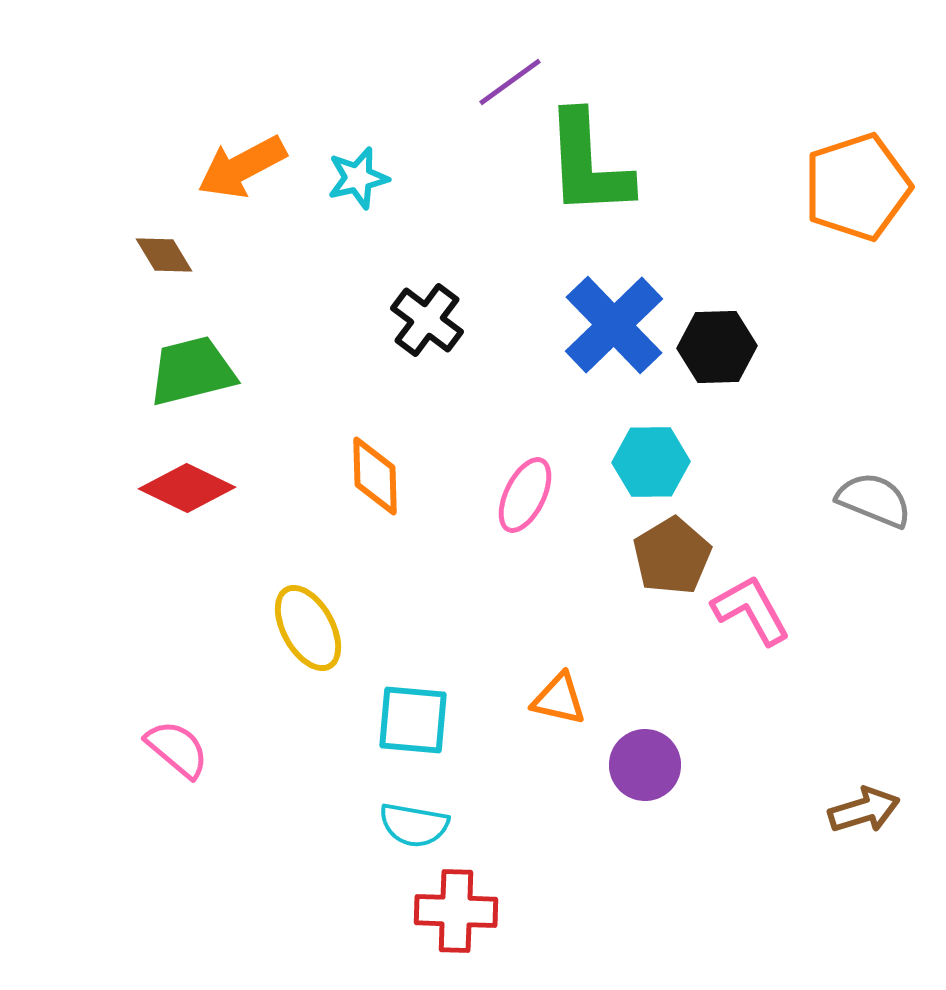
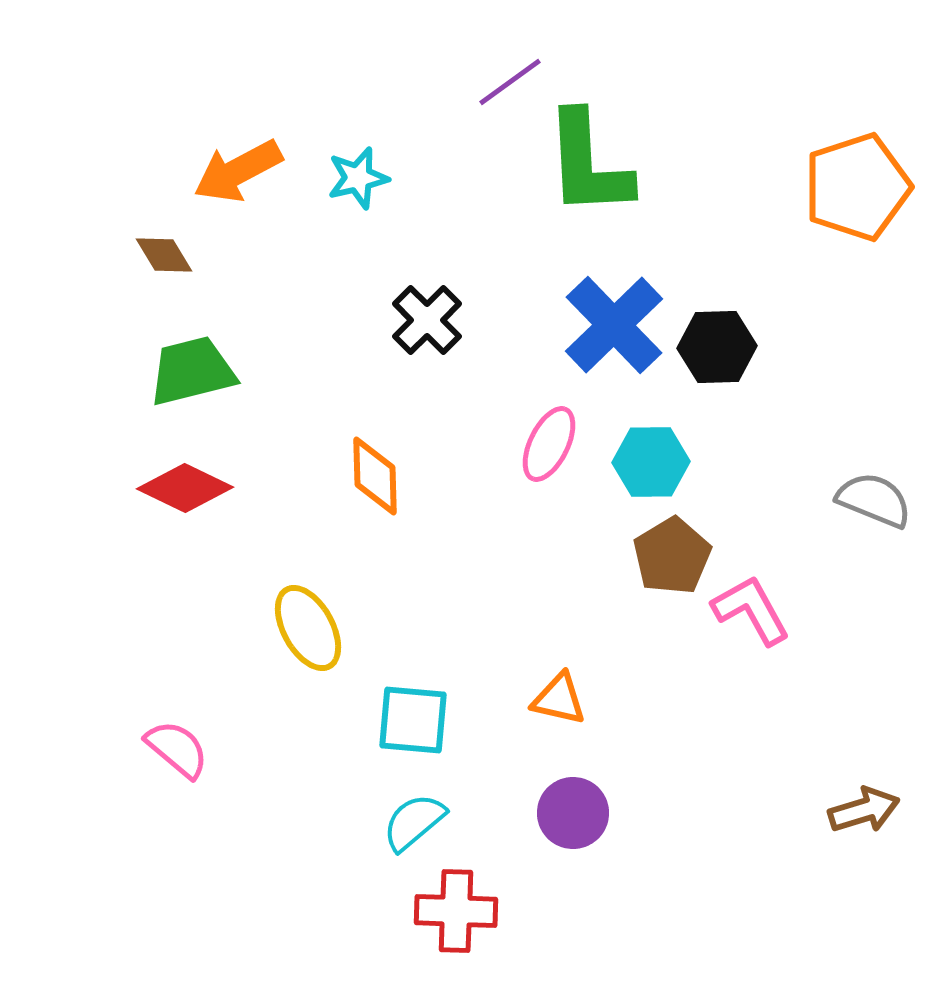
orange arrow: moved 4 px left, 4 px down
black cross: rotated 8 degrees clockwise
red diamond: moved 2 px left
pink ellipse: moved 24 px right, 51 px up
purple circle: moved 72 px left, 48 px down
cyan semicircle: moved 3 px up; rotated 130 degrees clockwise
